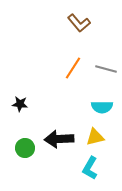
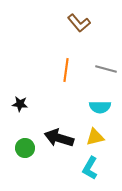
orange line: moved 7 px left, 2 px down; rotated 25 degrees counterclockwise
cyan semicircle: moved 2 px left
black arrow: moved 1 px up; rotated 20 degrees clockwise
